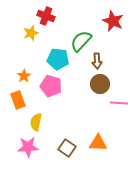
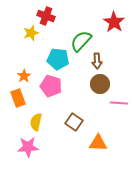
red star: moved 1 px right, 1 px down; rotated 10 degrees clockwise
orange rectangle: moved 2 px up
brown square: moved 7 px right, 26 px up
